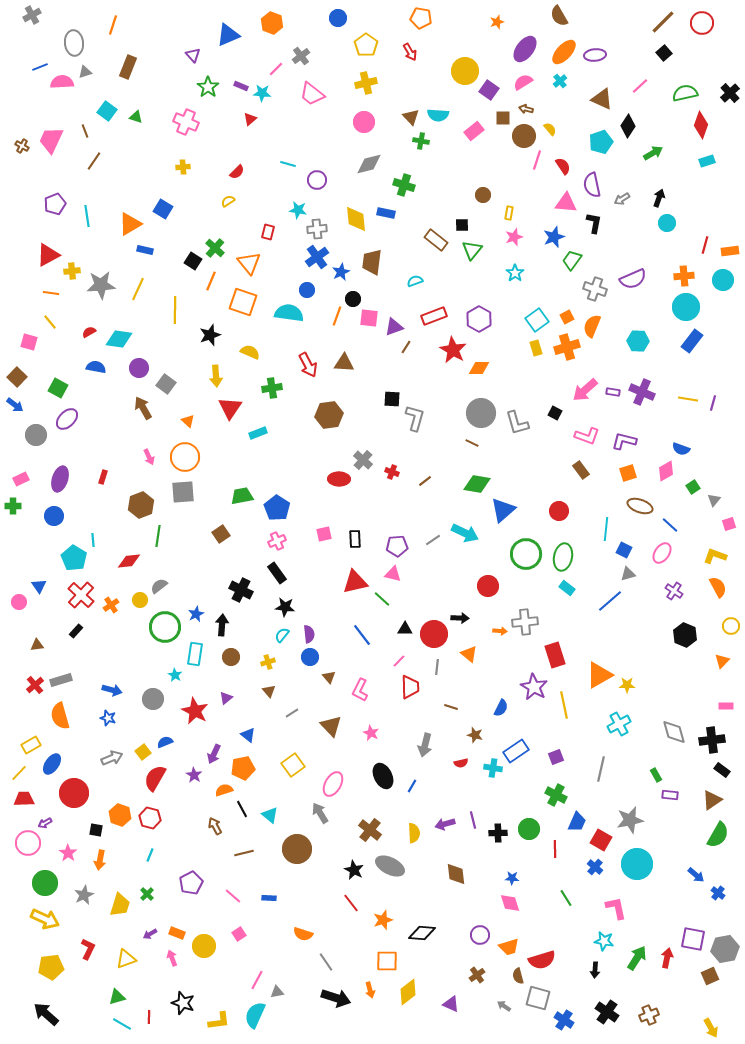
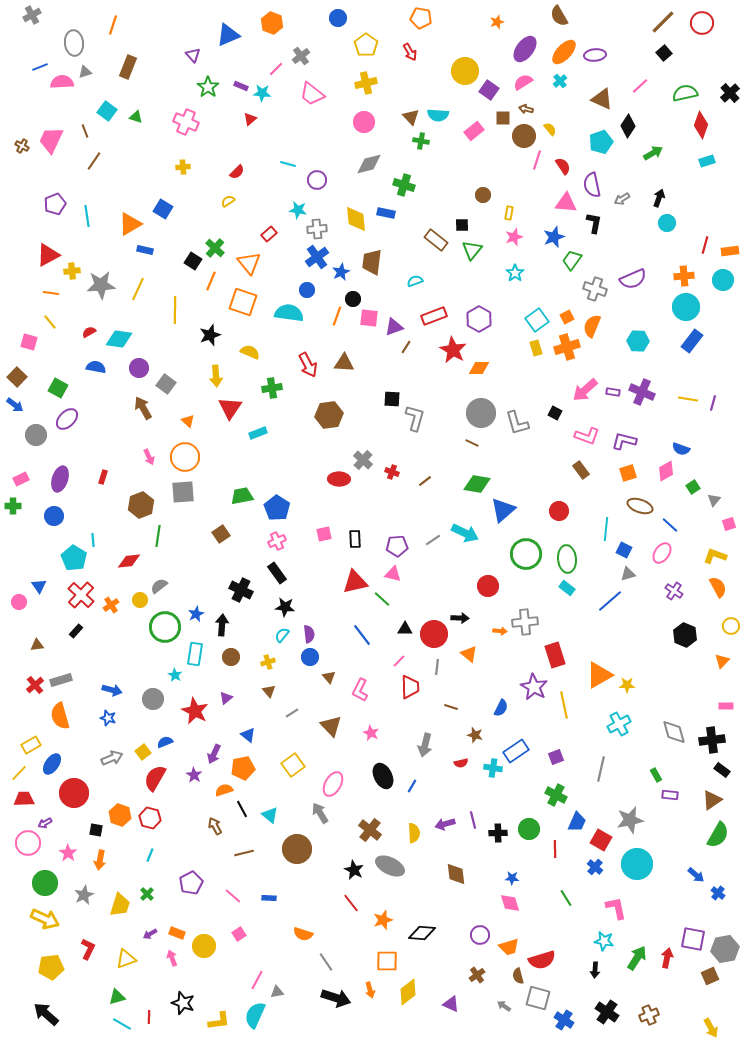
red rectangle at (268, 232): moved 1 px right, 2 px down; rotated 35 degrees clockwise
green ellipse at (563, 557): moved 4 px right, 2 px down; rotated 16 degrees counterclockwise
